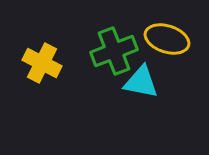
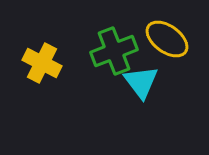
yellow ellipse: rotated 18 degrees clockwise
cyan triangle: rotated 42 degrees clockwise
